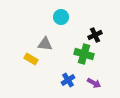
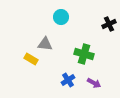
black cross: moved 14 px right, 11 px up
